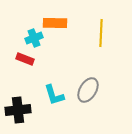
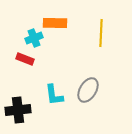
cyan L-shape: rotated 10 degrees clockwise
